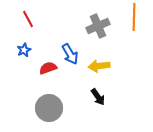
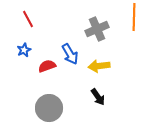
gray cross: moved 1 px left, 3 px down
red semicircle: moved 1 px left, 2 px up
